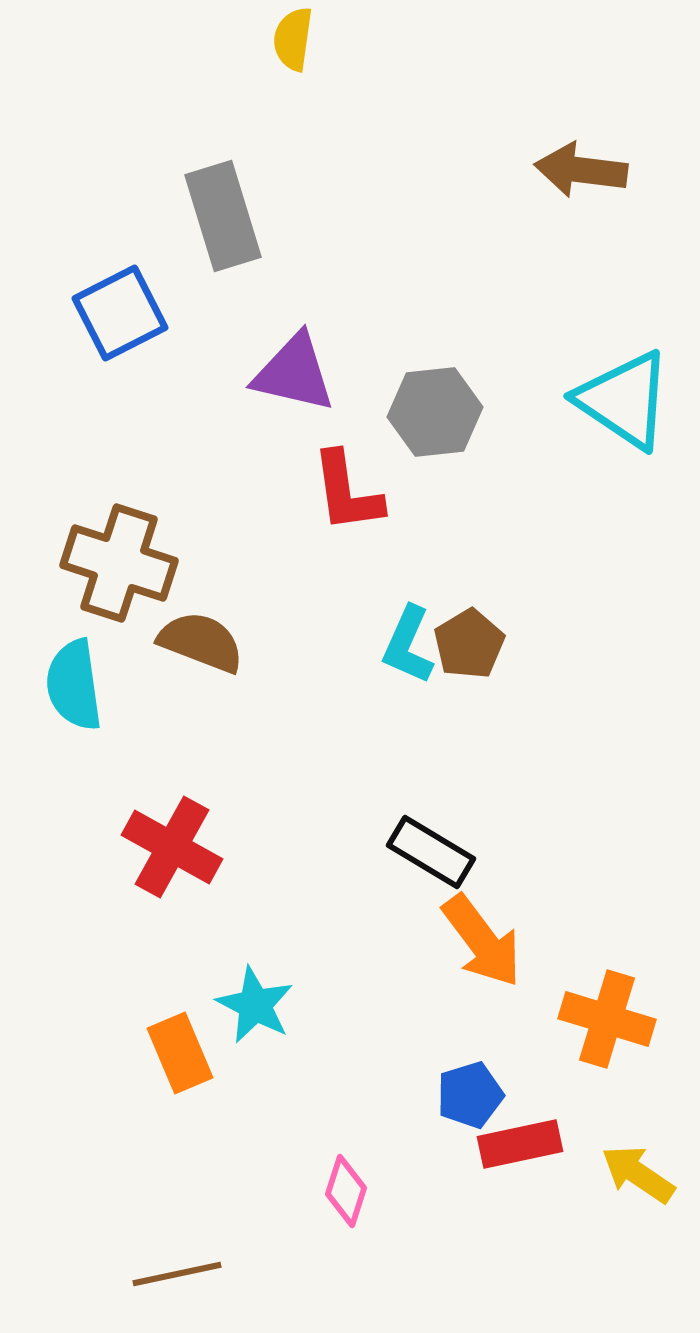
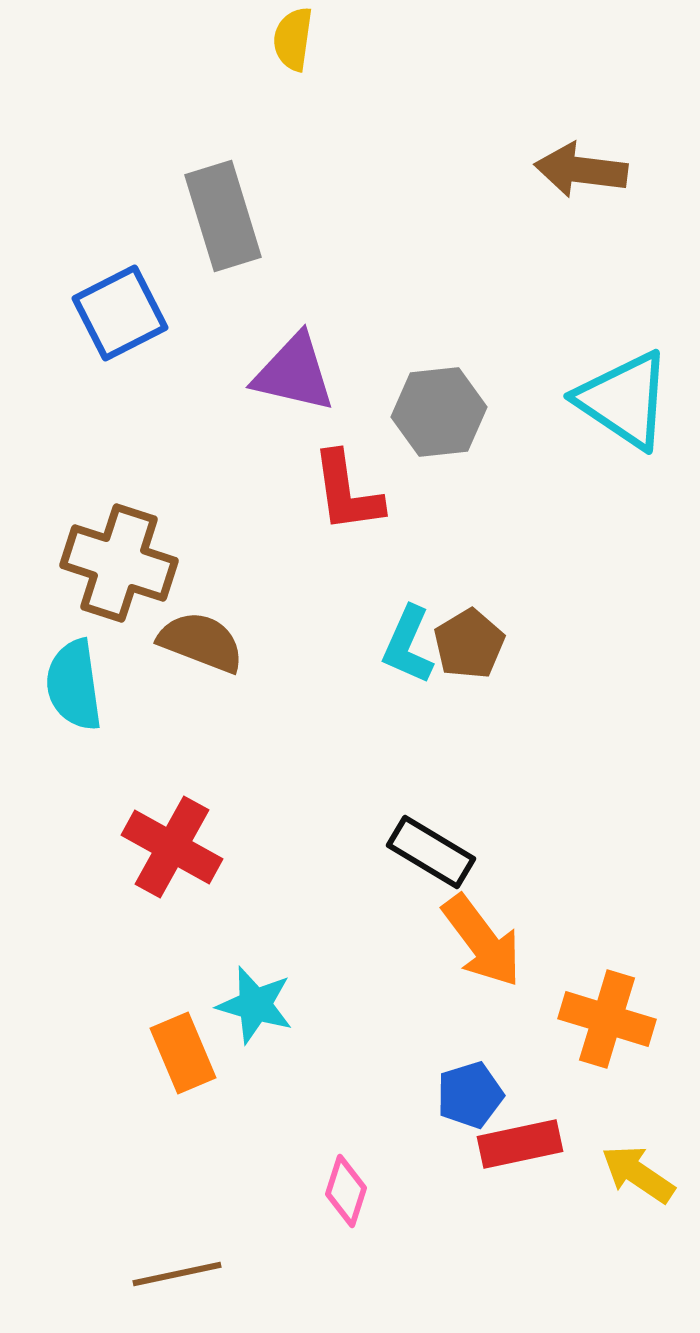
gray hexagon: moved 4 px right
cyan star: rotated 12 degrees counterclockwise
orange rectangle: moved 3 px right
